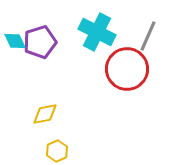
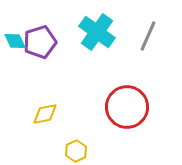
cyan cross: rotated 9 degrees clockwise
red circle: moved 38 px down
yellow hexagon: moved 19 px right
